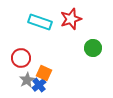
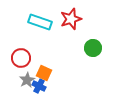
blue cross: moved 1 px down; rotated 24 degrees counterclockwise
